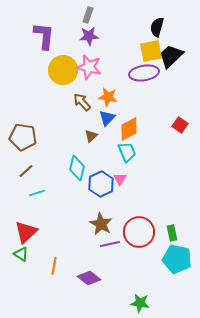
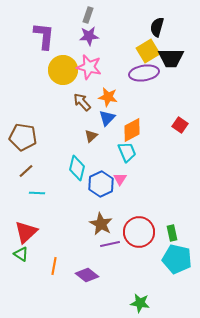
yellow square: moved 3 px left; rotated 20 degrees counterclockwise
black trapezoid: moved 2 px down; rotated 136 degrees counterclockwise
orange diamond: moved 3 px right, 1 px down
cyan line: rotated 21 degrees clockwise
purple diamond: moved 2 px left, 3 px up
